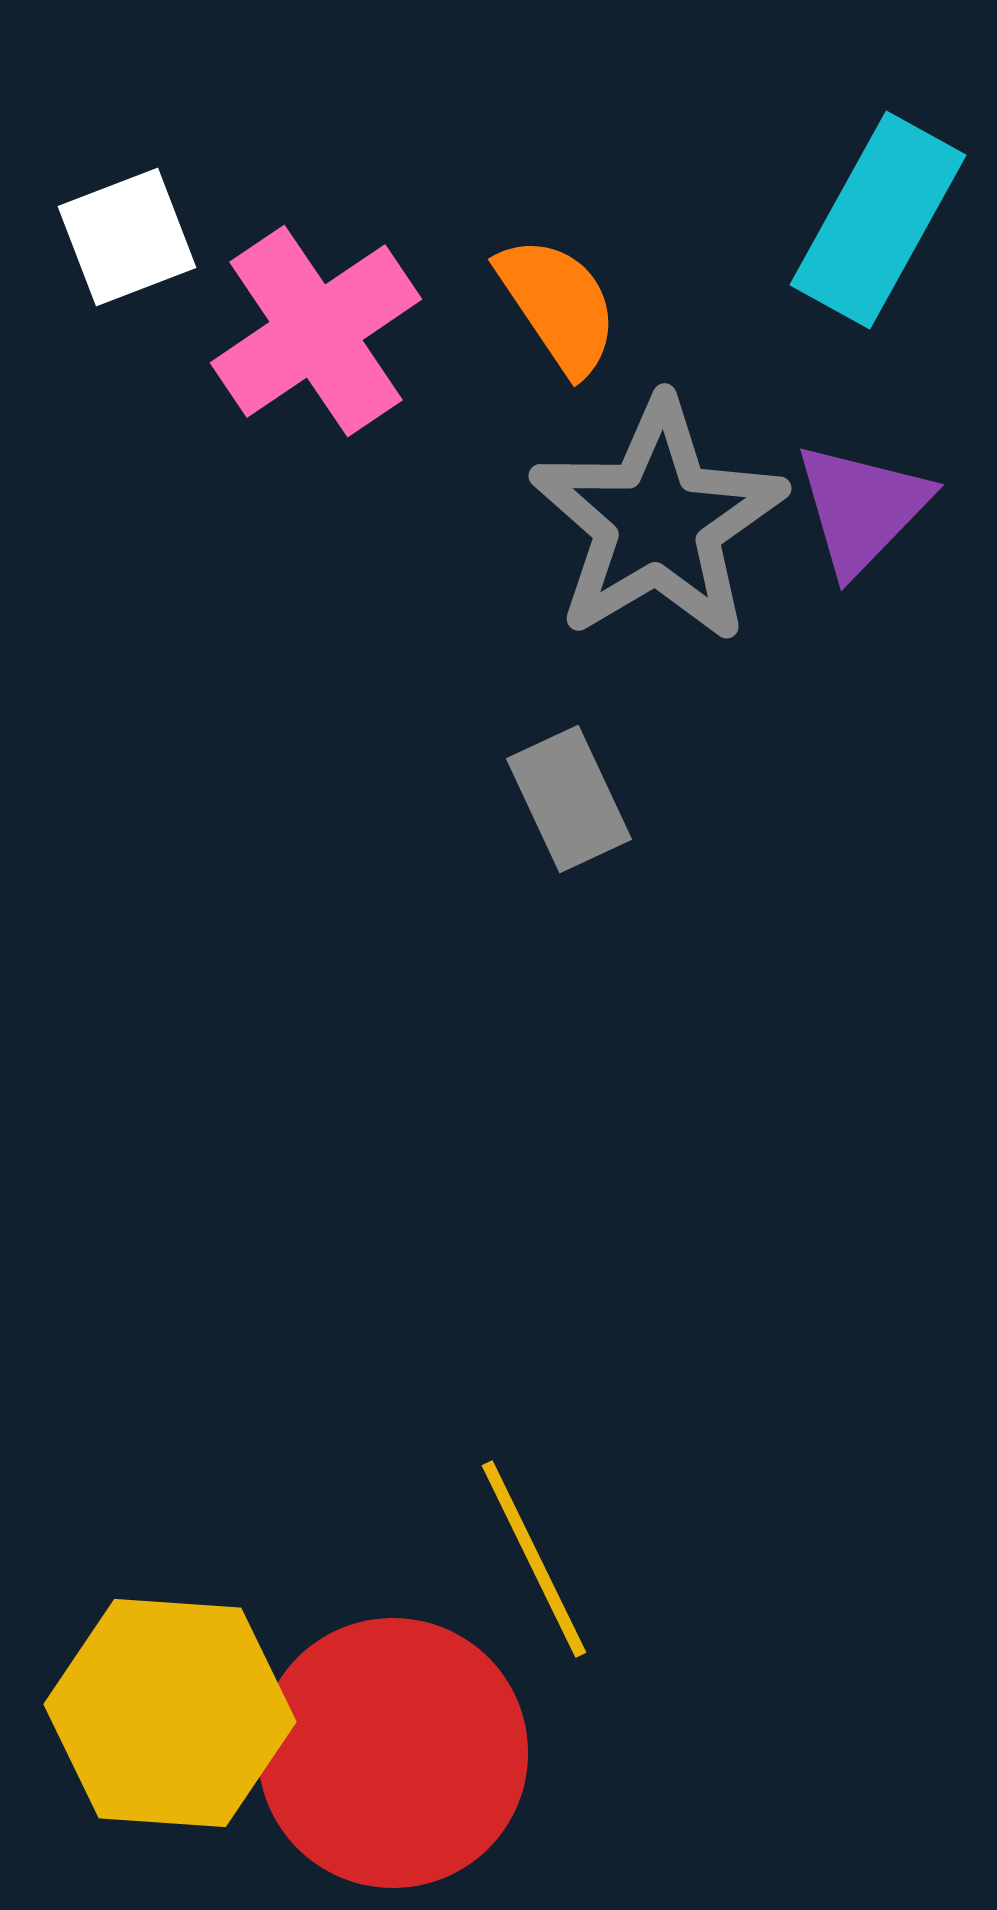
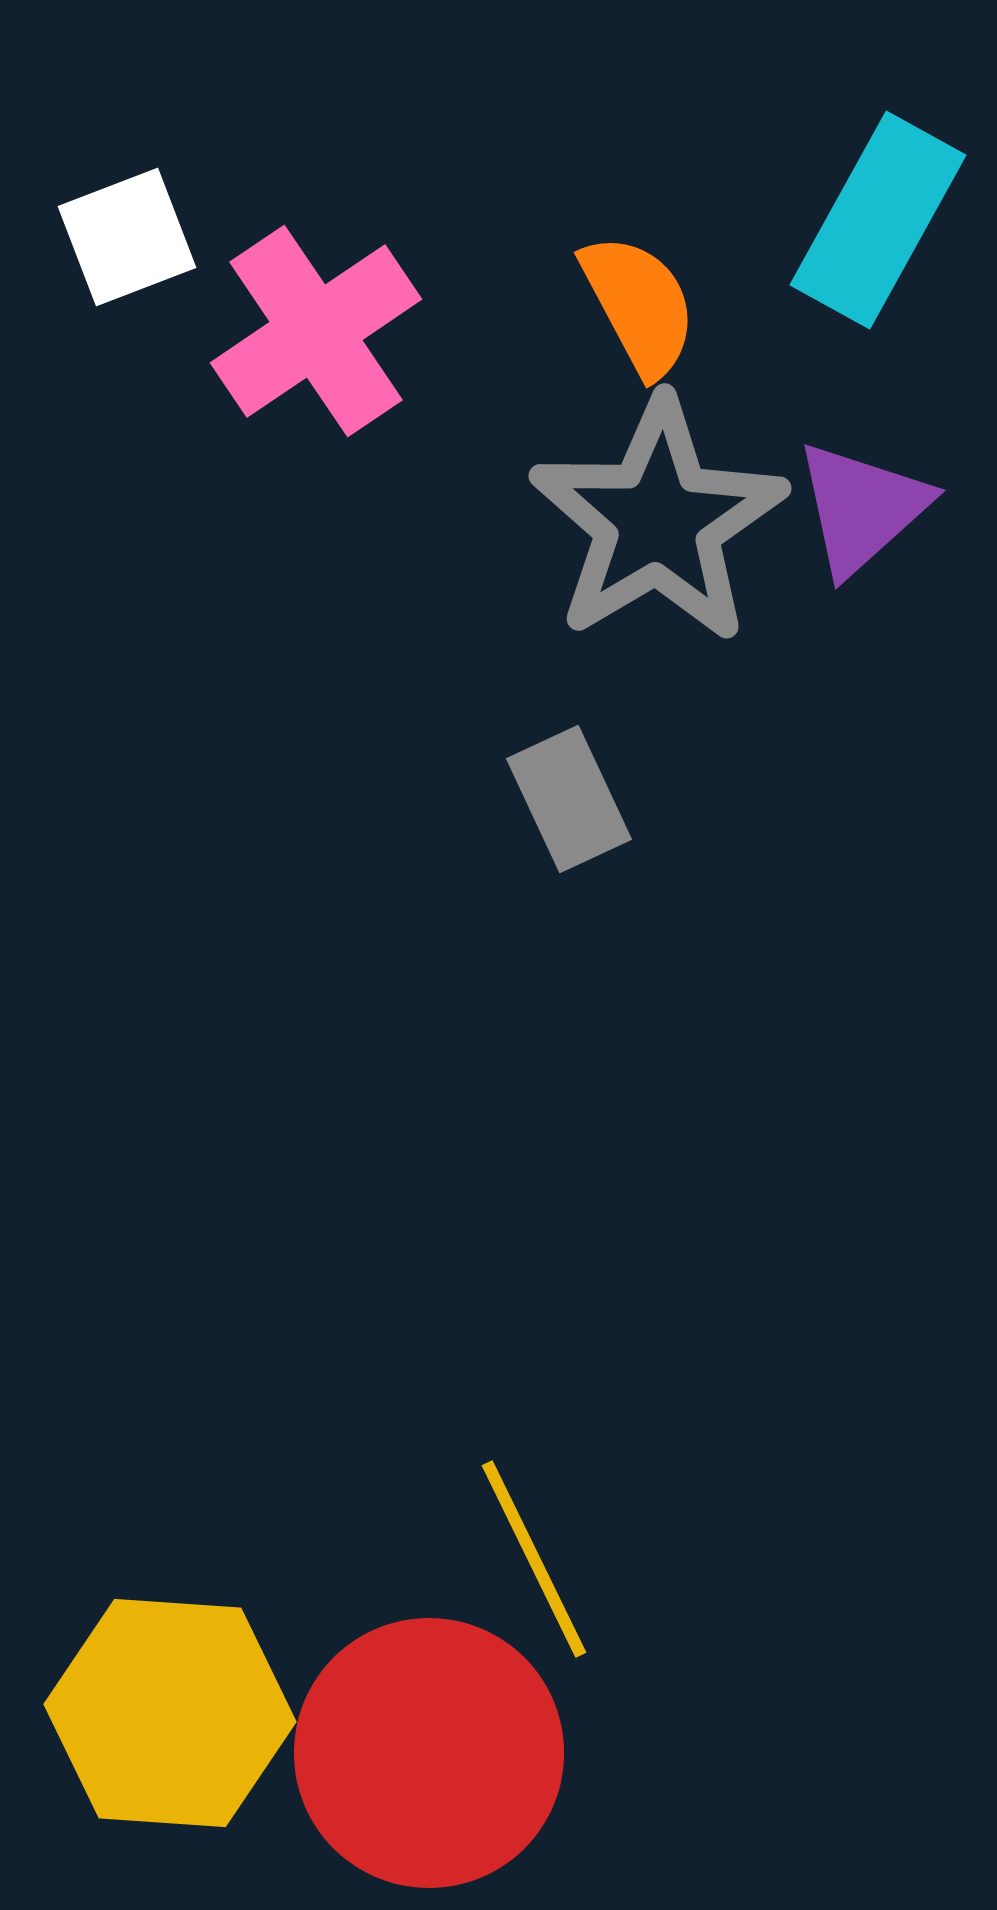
orange semicircle: moved 81 px right; rotated 6 degrees clockwise
purple triangle: rotated 4 degrees clockwise
red circle: moved 36 px right
